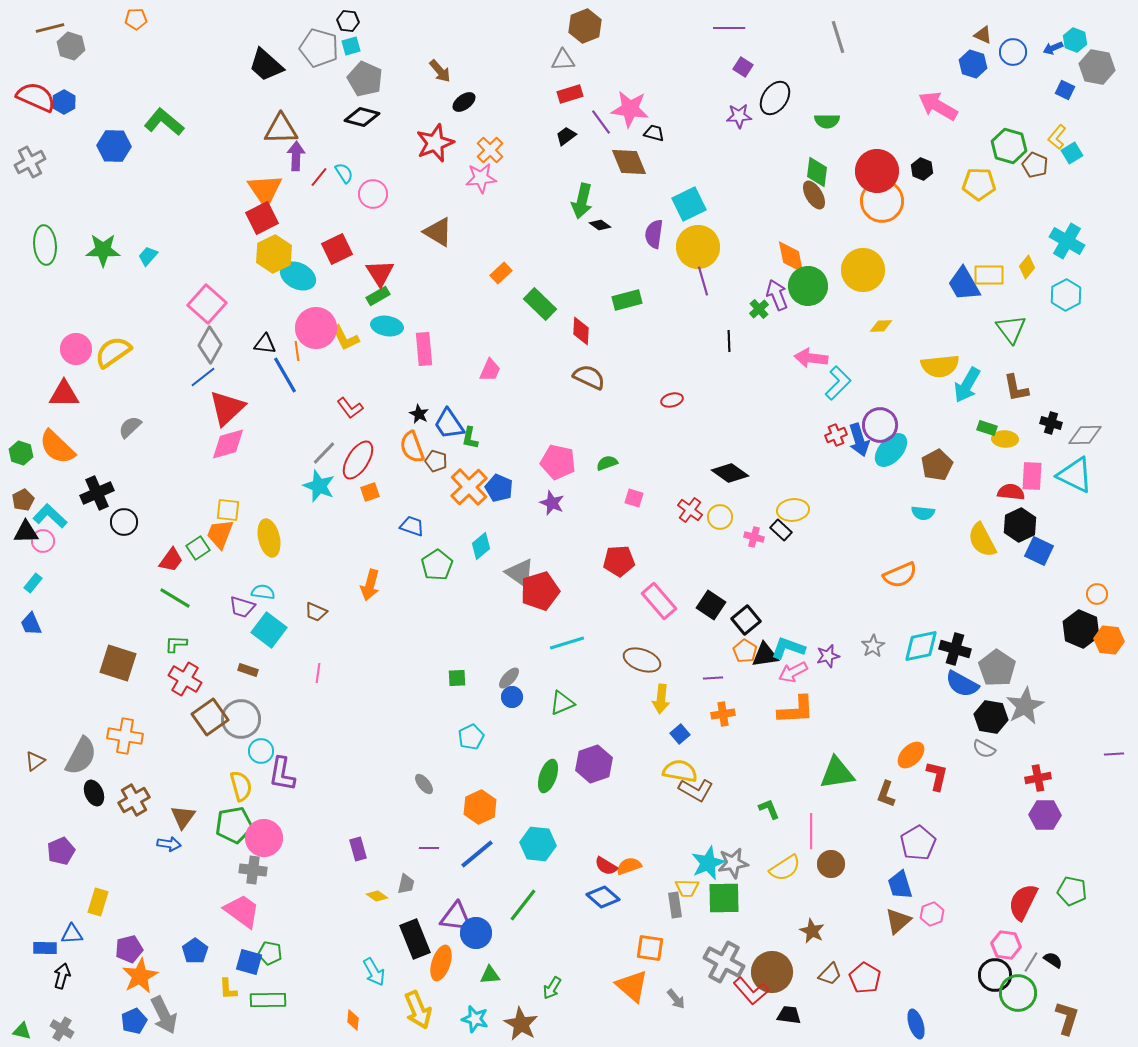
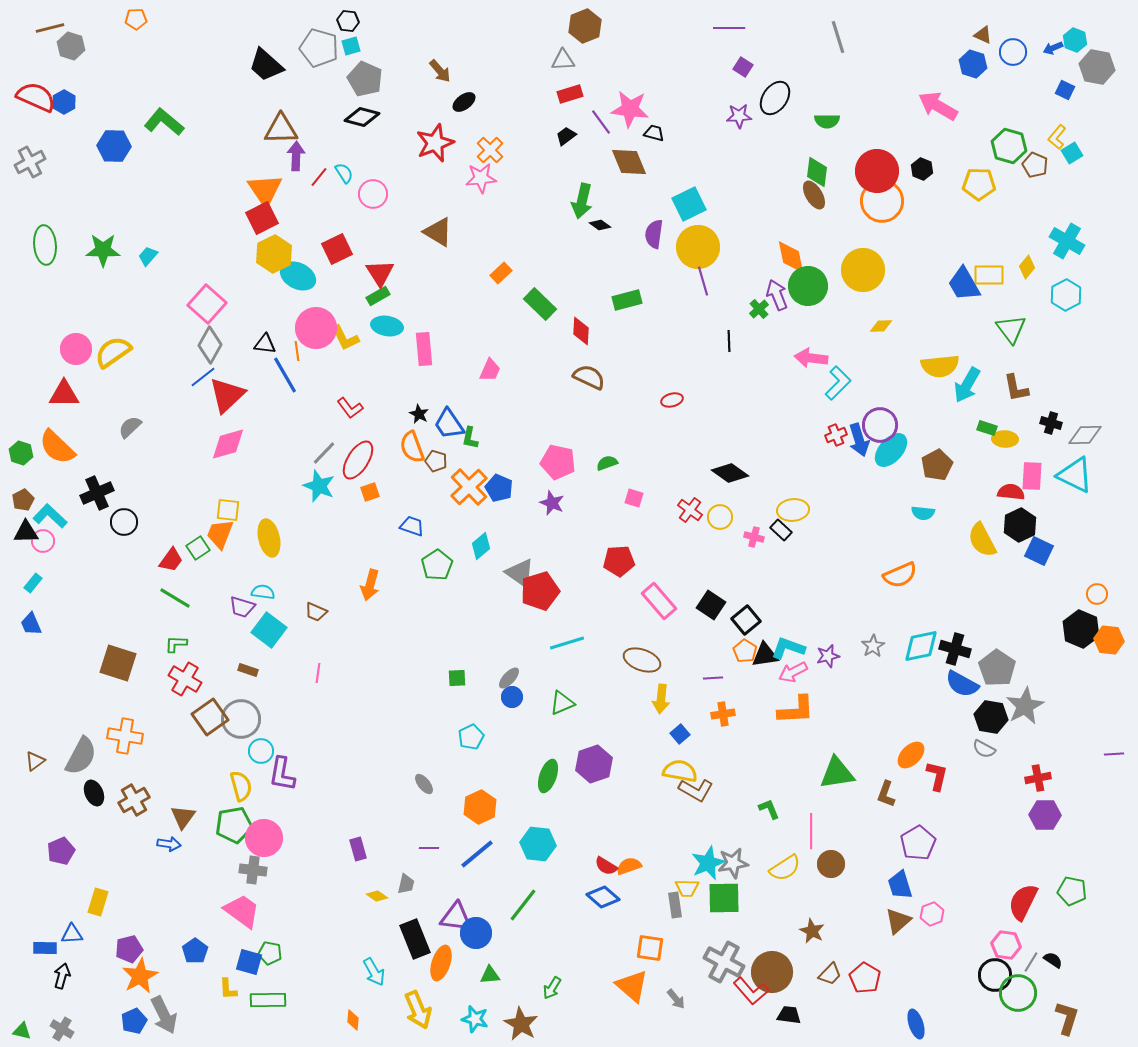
red triangle at (227, 408): moved 13 px up
